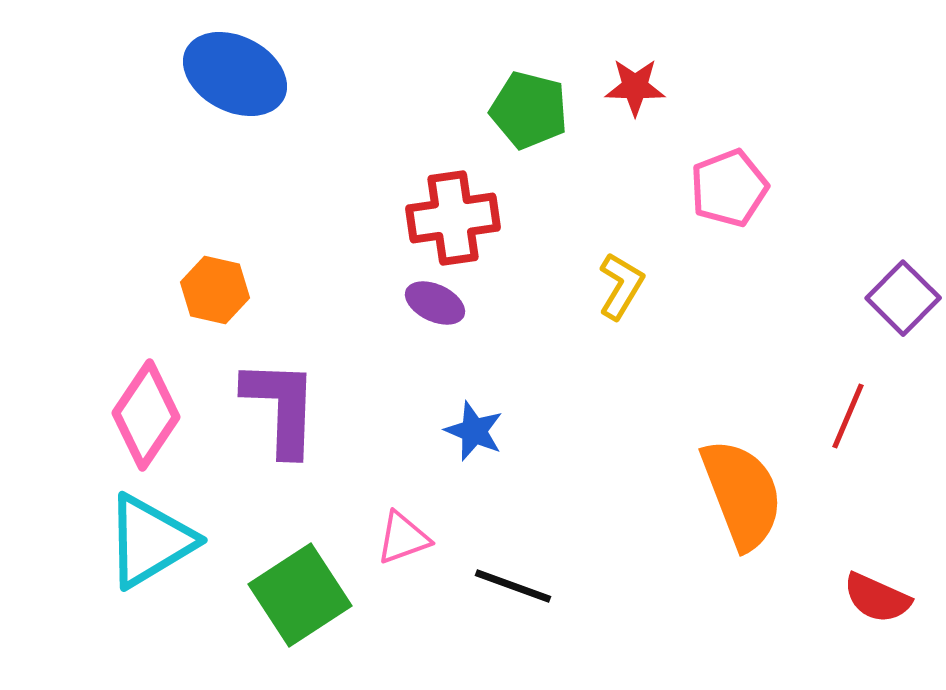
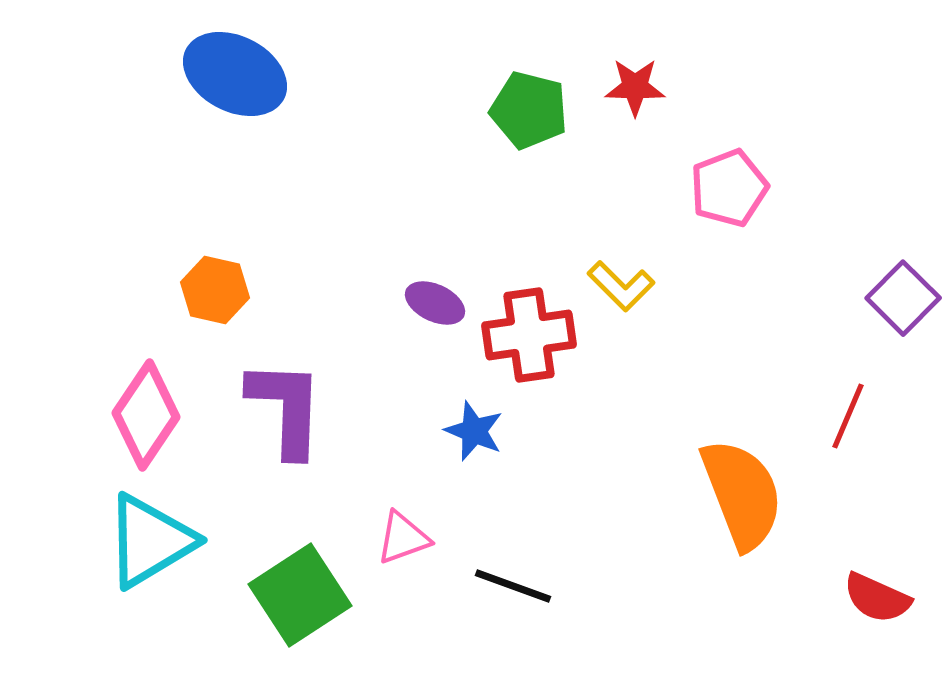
red cross: moved 76 px right, 117 px down
yellow L-shape: rotated 104 degrees clockwise
purple L-shape: moved 5 px right, 1 px down
